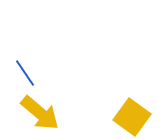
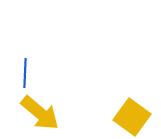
blue line: rotated 36 degrees clockwise
